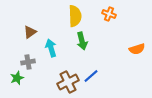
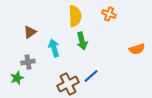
cyan arrow: moved 3 px right
brown cross: moved 2 px down
